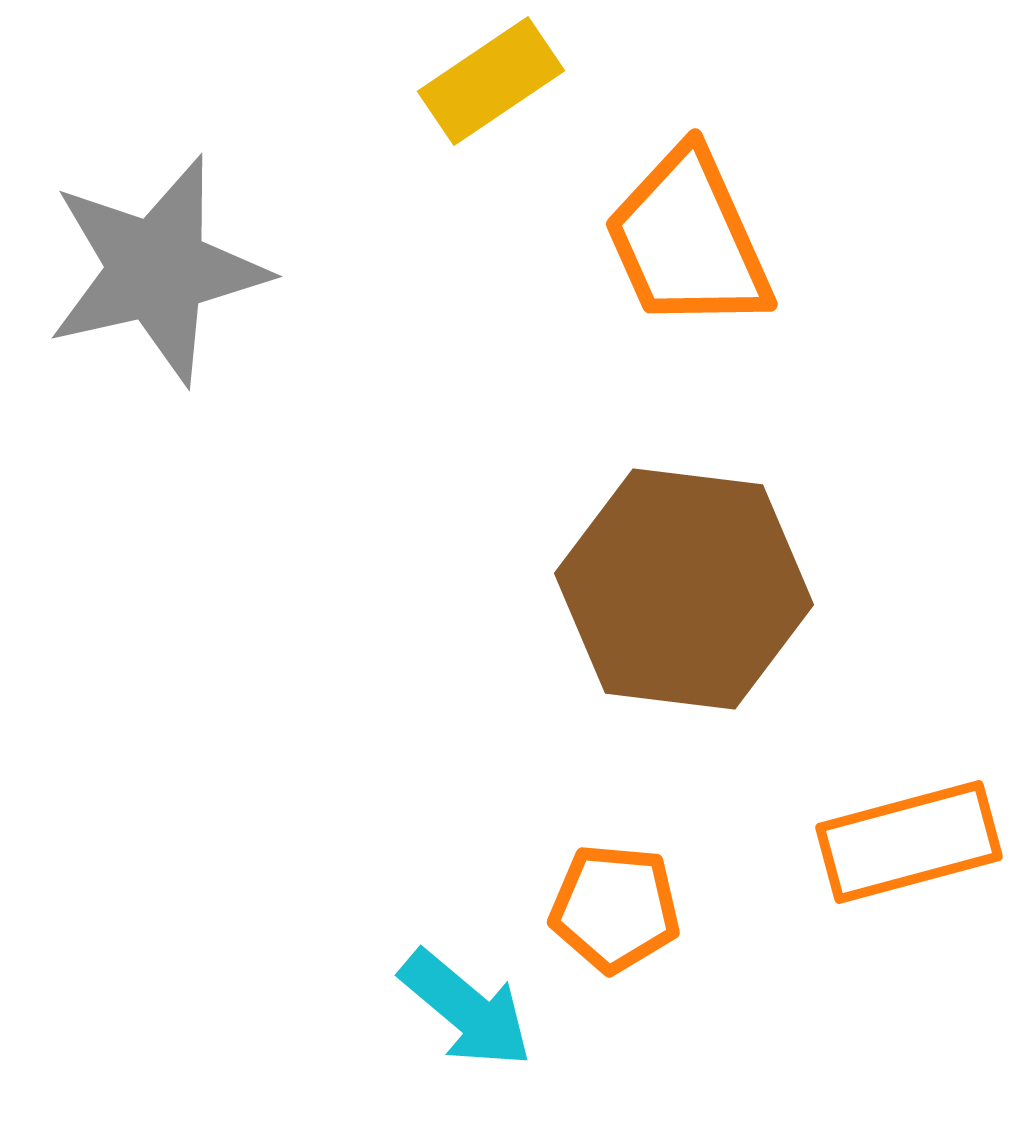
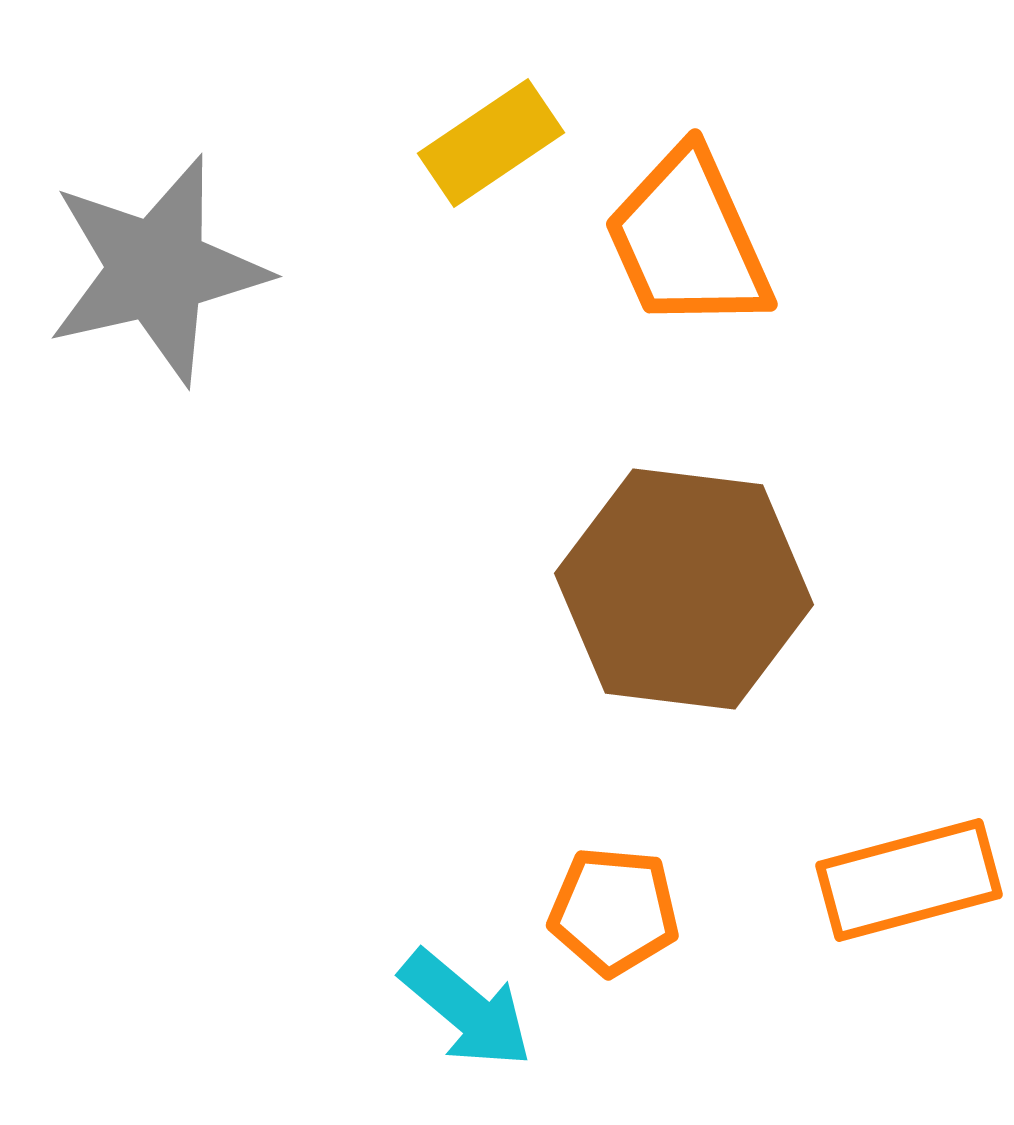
yellow rectangle: moved 62 px down
orange rectangle: moved 38 px down
orange pentagon: moved 1 px left, 3 px down
